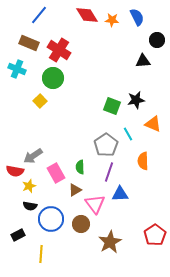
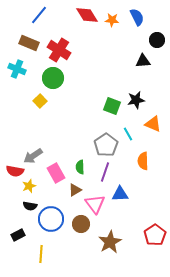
purple line: moved 4 px left
